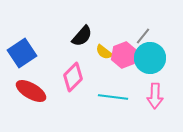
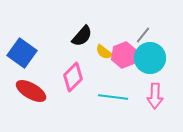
gray line: moved 1 px up
blue square: rotated 20 degrees counterclockwise
